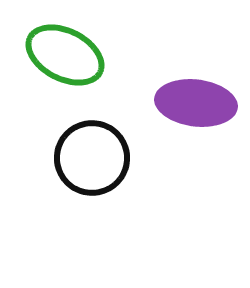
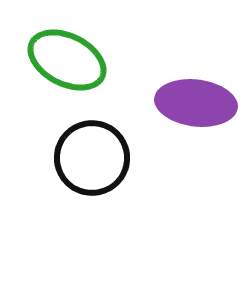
green ellipse: moved 2 px right, 5 px down
